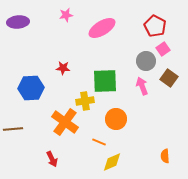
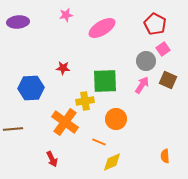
red pentagon: moved 2 px up
brown square: moved 1 px left, 2 px down; rotated 12 degrees counterclockwise
pink arrow: moved 1 px up; rotated 54 degrees clockwise
